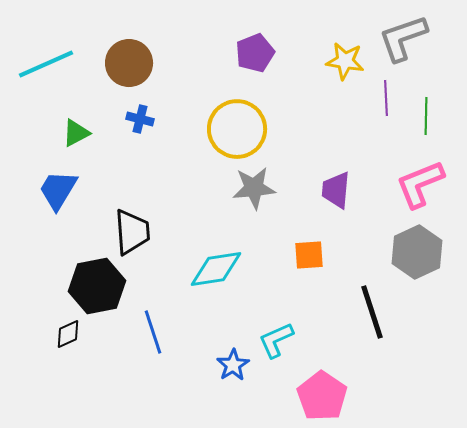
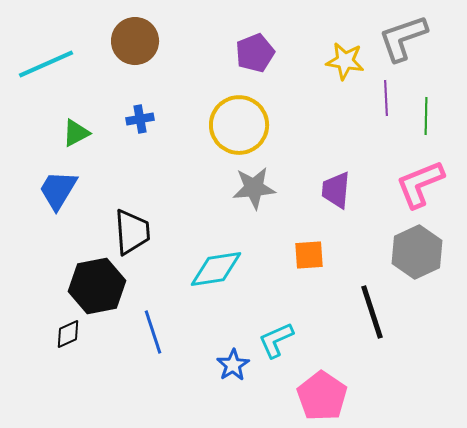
brown circle: moved 6 px right, 22 px up
blue cross: rotated 24 degrees counterclockwise
yellow circle: moved 2 px right, 4 px up
